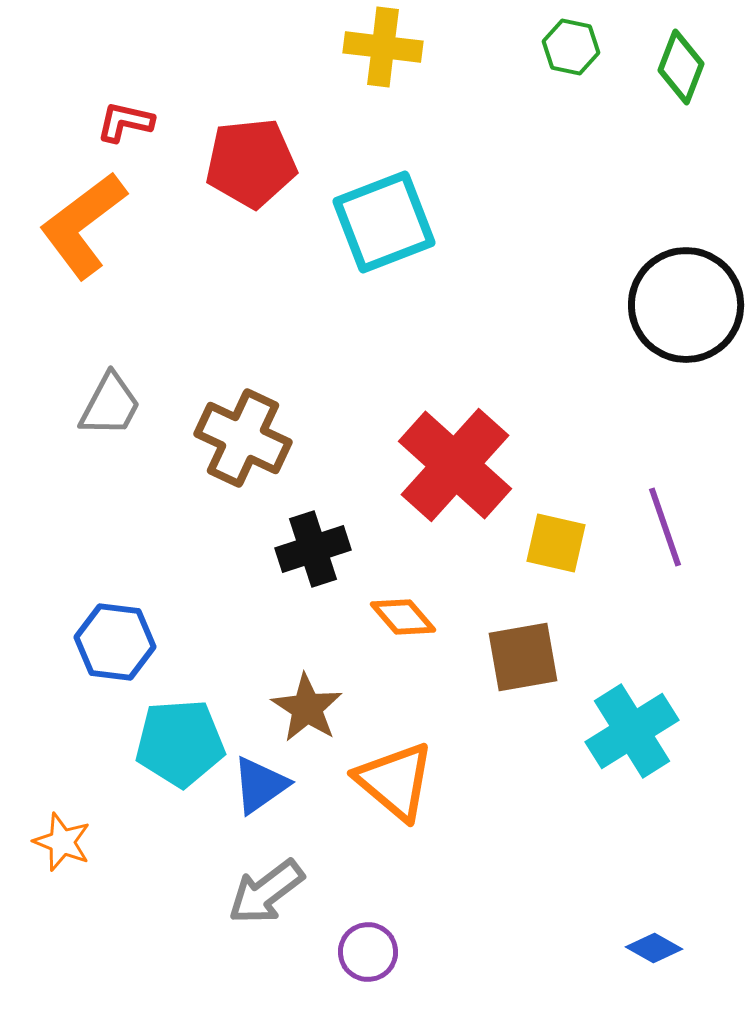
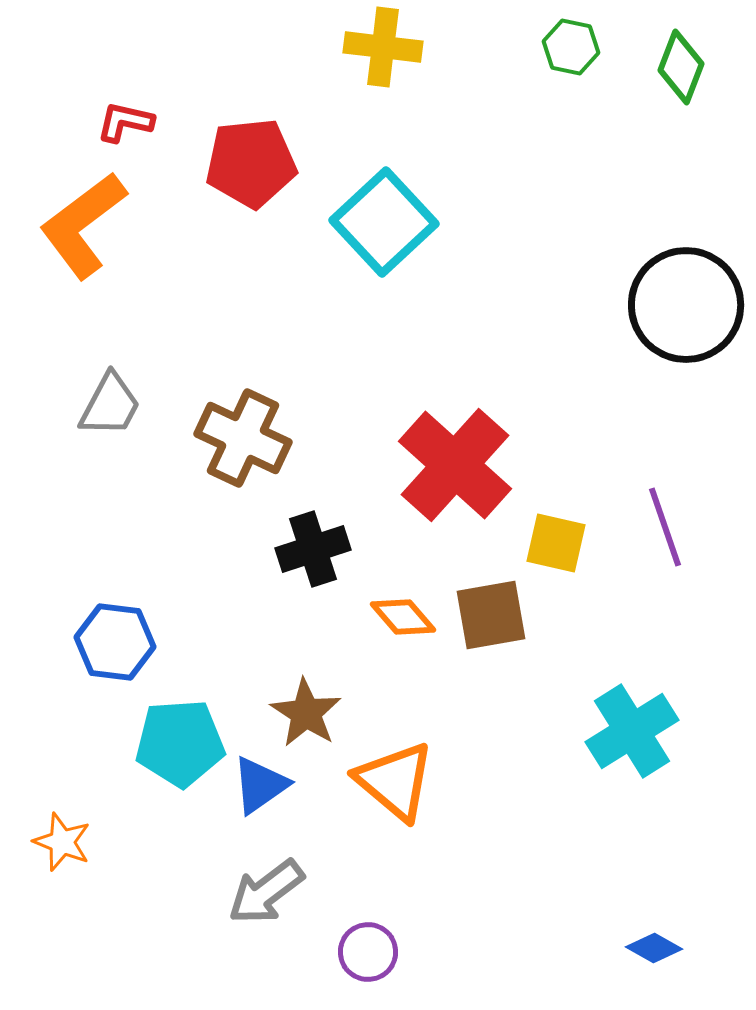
cyan square: rotated 22 degrees counterclockwise
brown square: moved 32 px left, 42 px up
brown star: moved 1 px left, 5 px down
